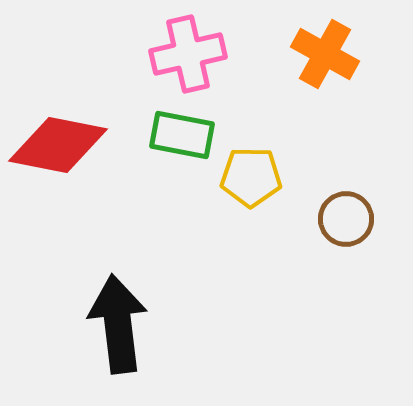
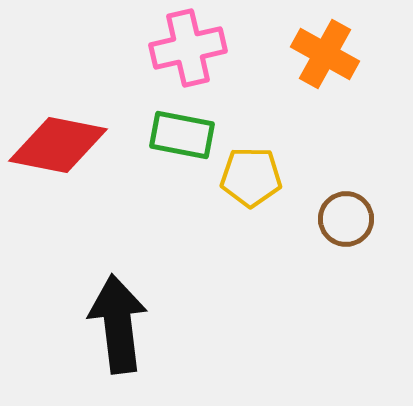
pink cross: moved 6 px up
